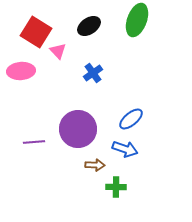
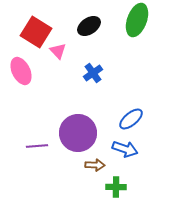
pink ellipse: rotated 68 degrees clockwise
purple circle: moved 4 px down
purple line: moved 3 px right, 4 px down
